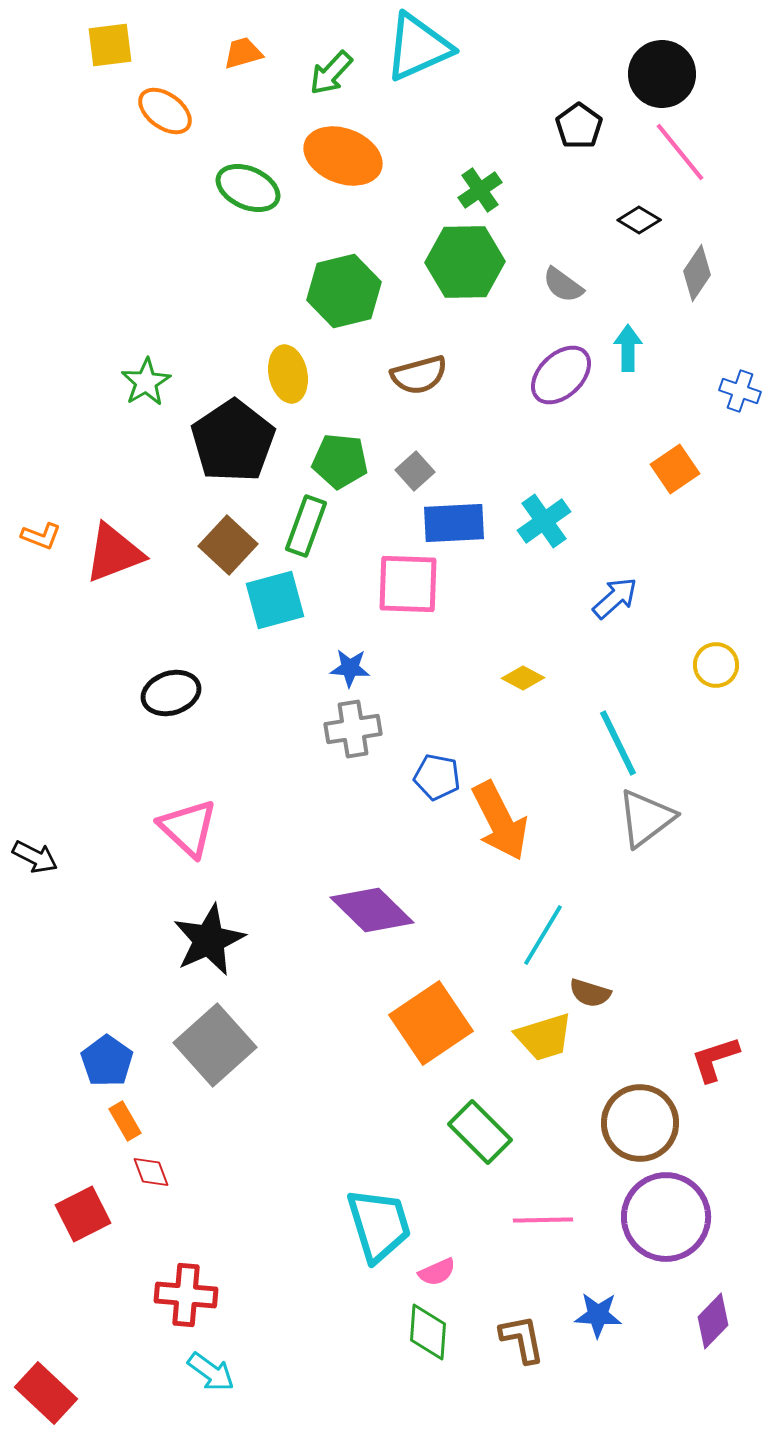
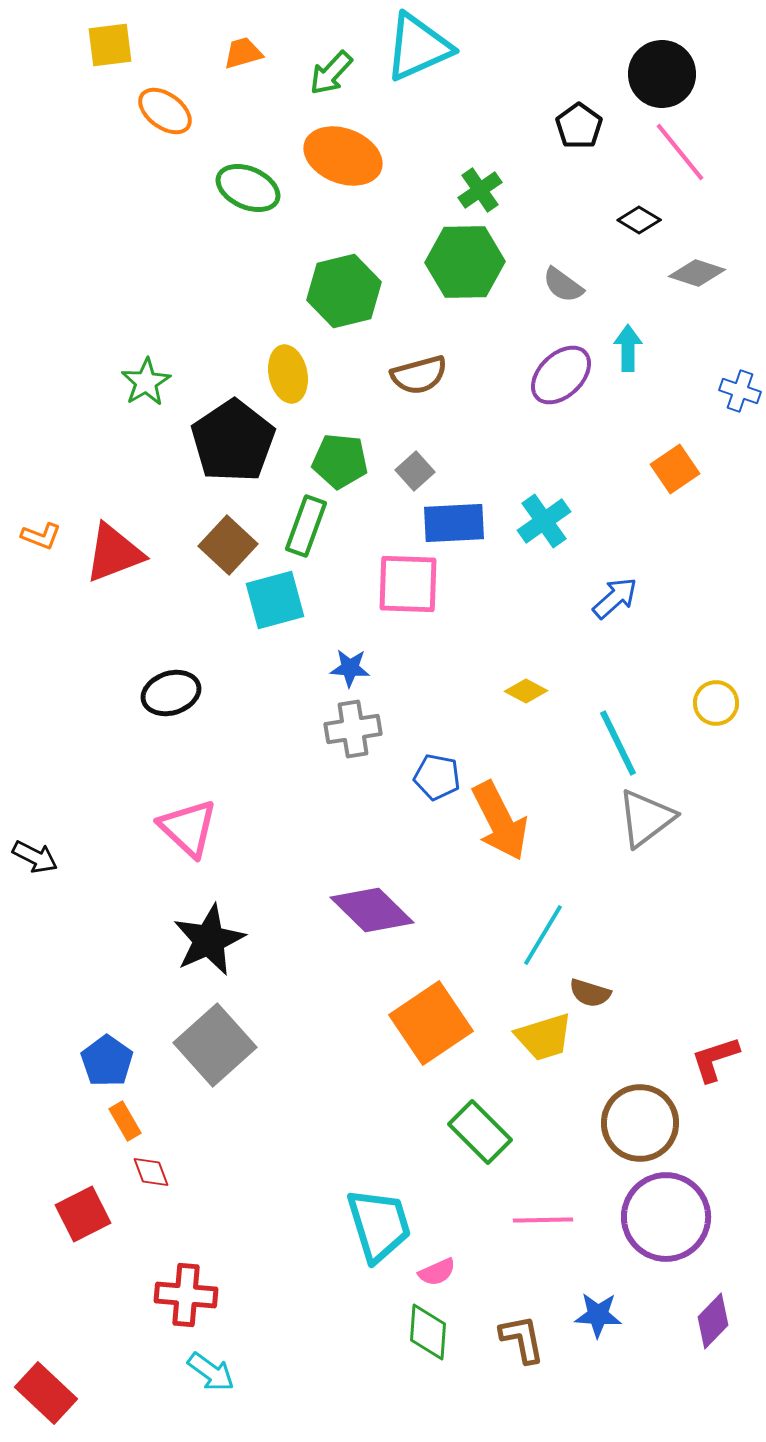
gray diamond at (697, 273): rotated 74 degrees clockwise
yellow circle at (716, 665): moved 38 px down
yellow diamond at (523, 678): moved 3 px right, 13 px down
